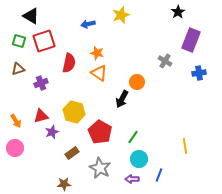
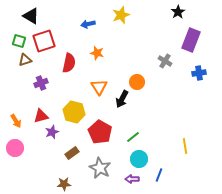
brown triangle: moved 7 px right, 9 px up
orange triangle: moved 14 px down; rotated 24 degrees clockwise
green line: rotated 16 degrees clockwise
